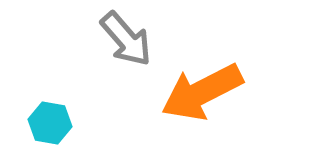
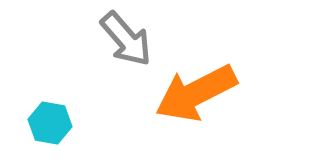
orange arrow: moved 6 px left, 1 px down
